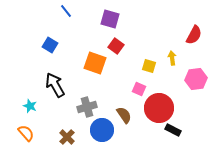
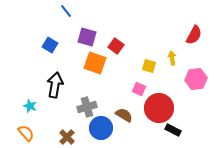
purple square: moved 23 px left, 18 px down
black arrow: rotated 40 degrees clockwise
brown semicircle: rotated 24 degrees counterclockwise
blue circle: moved 1 px left, 2 px up
